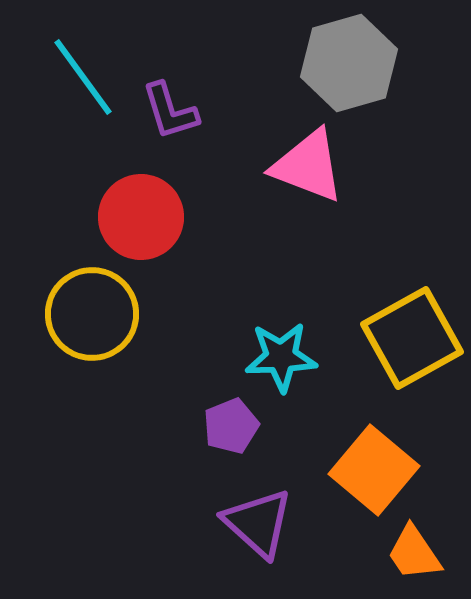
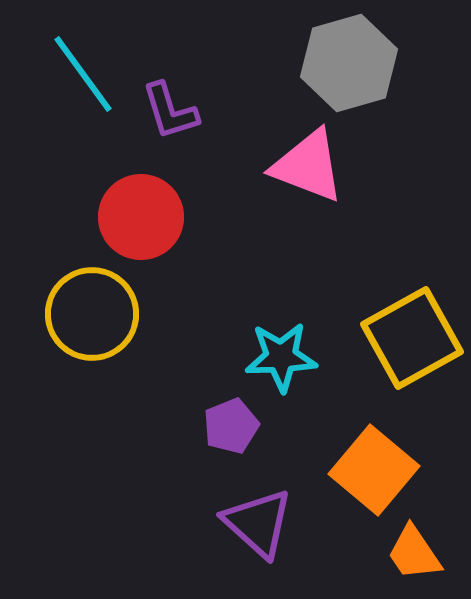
cyan line: moved 3 px up
